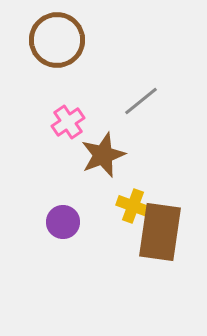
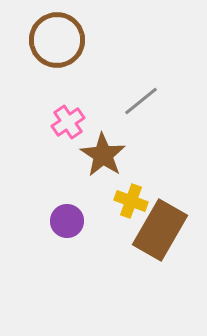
brown star: rotated 18 degrees counterclockwise
yellow cross: moved 2 px left, 5 px up
purple circle: moved 4 px right, 1 px up
brown rectangle: moved 2 px up; rotated 22 degrees clockwise
